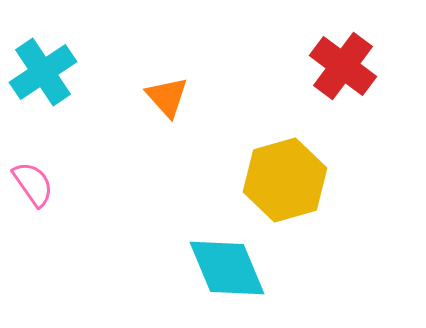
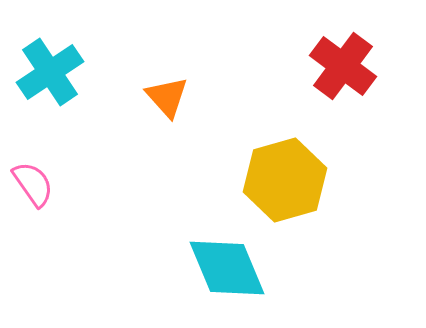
cyan cross: moved 7 px right
